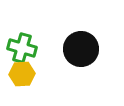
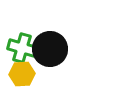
black circle: moved 31 px left
